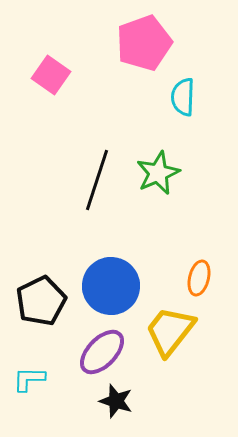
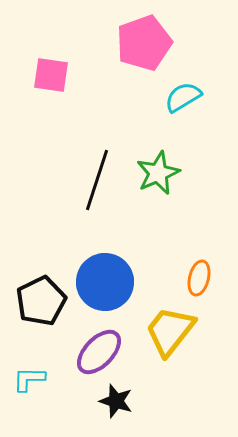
pink square: rotated 27 degrees counterclockwise
cyan semicircle: rotated 57 degrees clockwise
blue circle: moved 6 px left, 4 px up
purple ellipse: moved 3 px left
